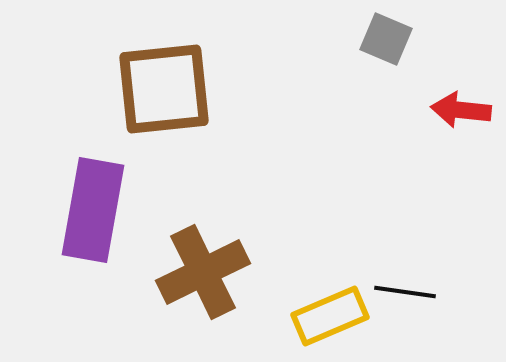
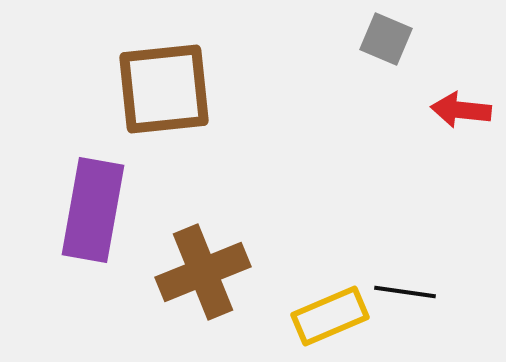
brown cross: rotated 4 degrees clockwise
